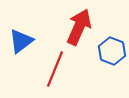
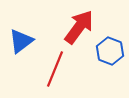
red arrow: rotated 12 degrees clockwise
blue hexagon: moved 2 px left
